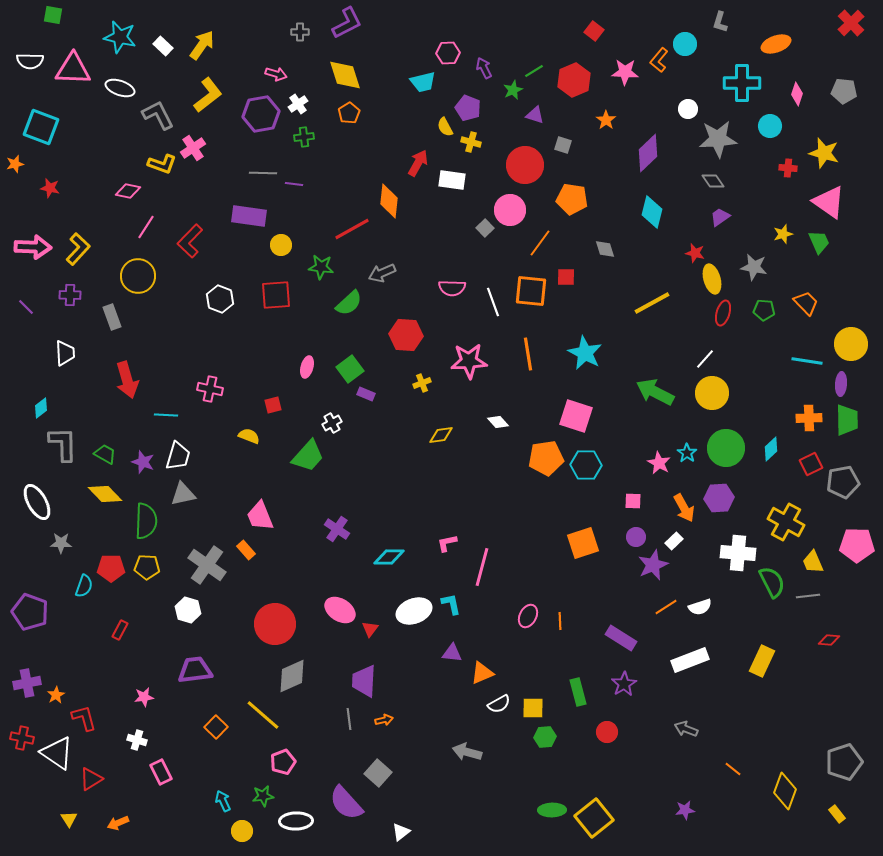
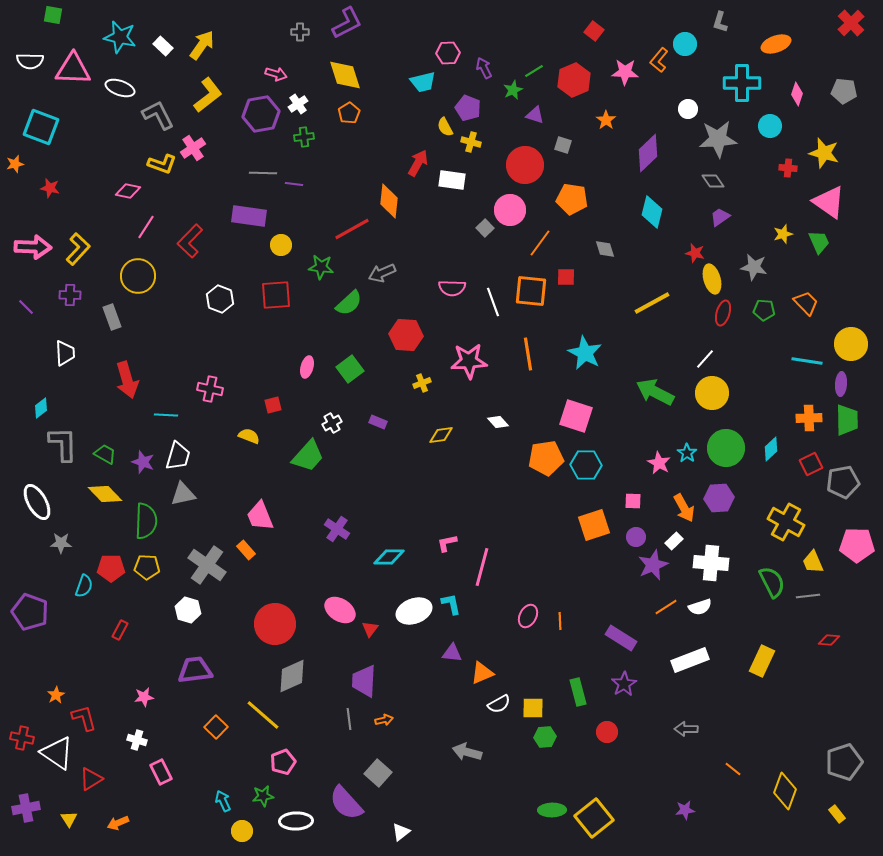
purple rectangle at (366, 394): moved 12 px right, 28 px down
orange square at (583, 543): moved 11 px right, 18 px up
white cross at (738, 553): moved 27 px left, 10 px down
purple cross at (27, 683): moved 1 px left, 125 px down
gray arrow at (686, 729): rotated 20 degrees counterclockwise
